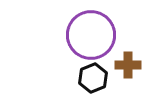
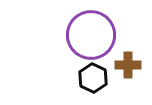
black hexagon: rotated 12 degrees counterclockwise
